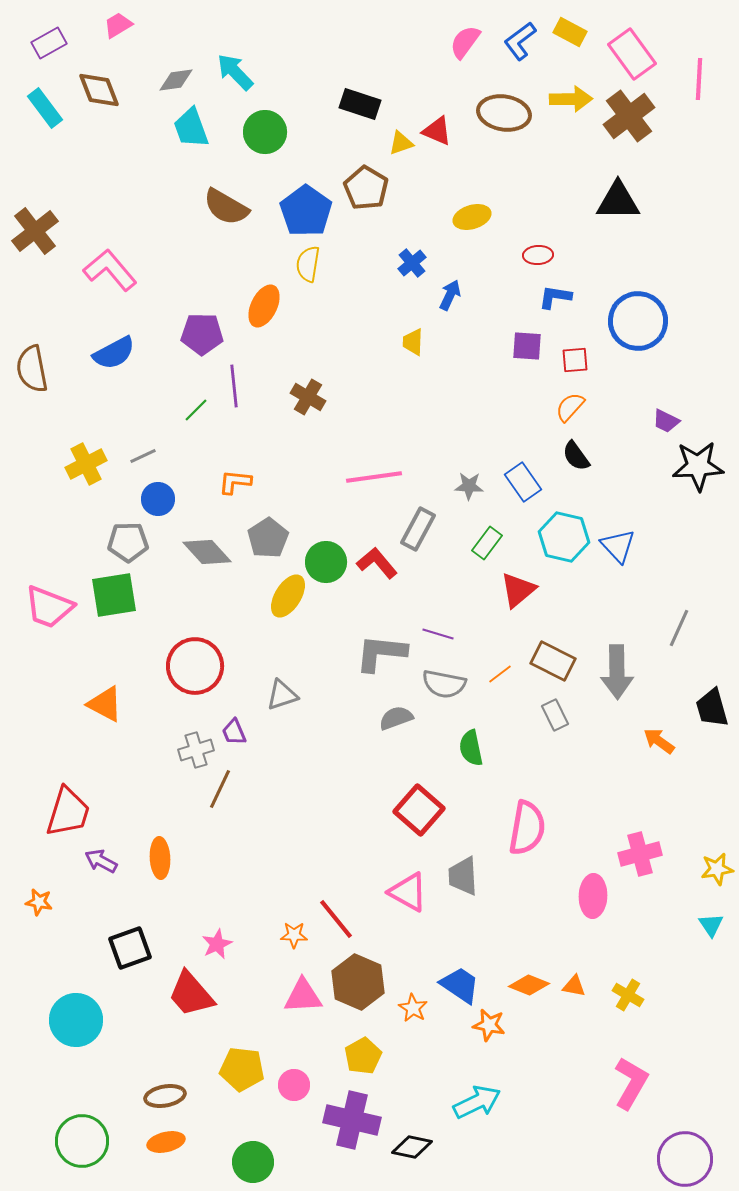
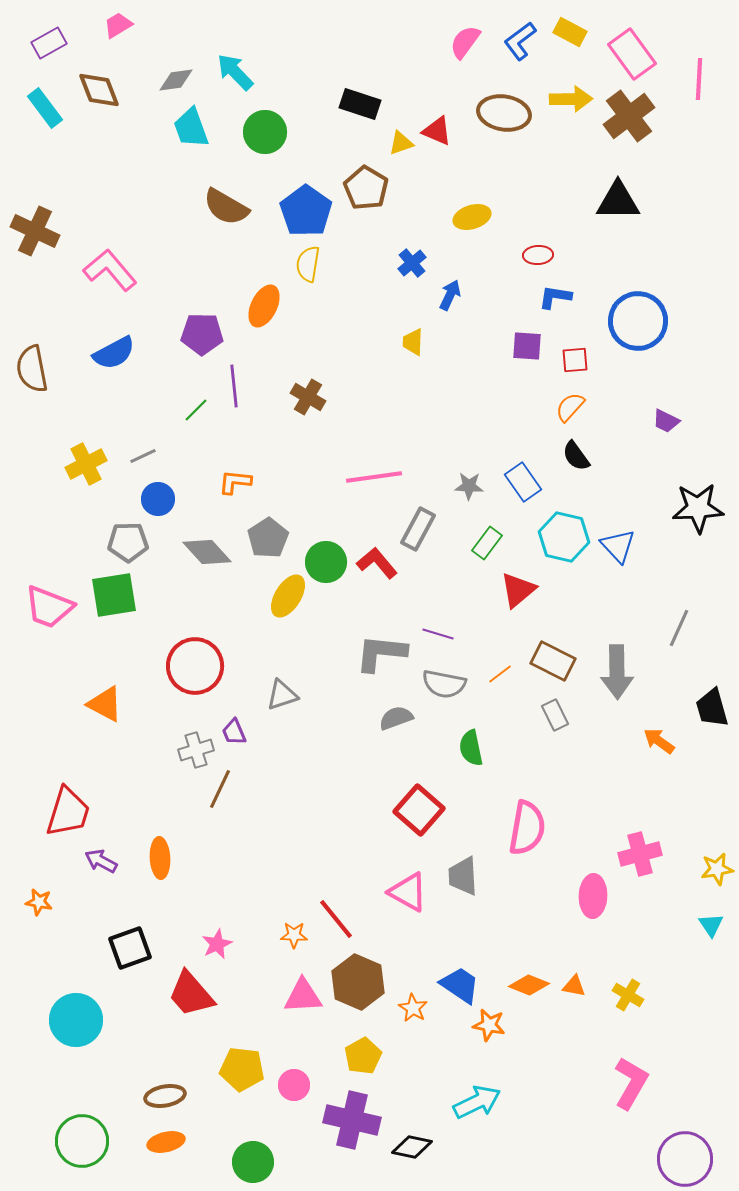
brown cross at (35, 231): rotated 27 degrees counterclockwise
black star at (698, 466): moved 42 px down
